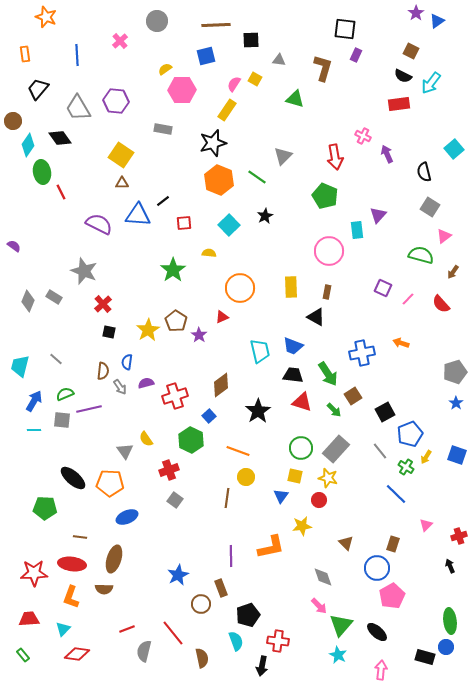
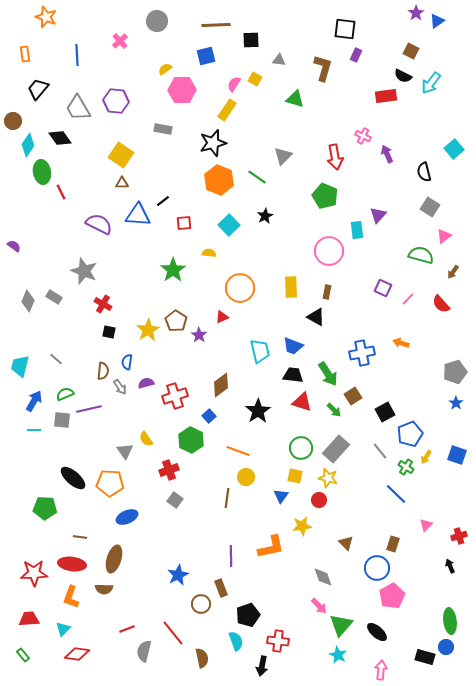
red rectangle at (399, 104): moved 13 px left, 8 px up
red cross at (103, 304): rotated 18 degrees counterclockwise
